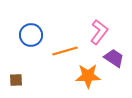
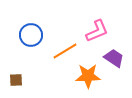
pink L-shape: moved 2 px left, 1 px up; rotated 30 degrees clockwise
orange line: rotated 15 degrees counterclockwise
